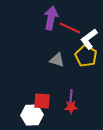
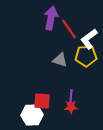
red line: moved 1 px left, 1 px down; rotated 30 degrees clockwise
yellow pentagon: rotated 30 degrees counterclockwise
gray triangle: moved 3 px right
